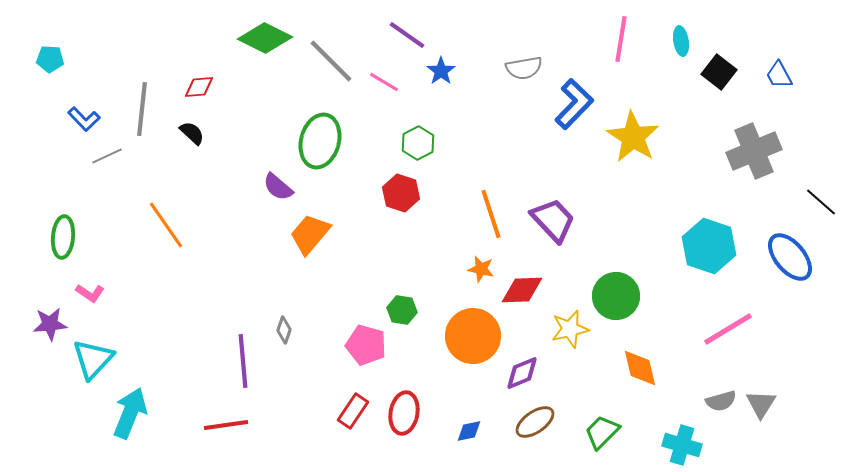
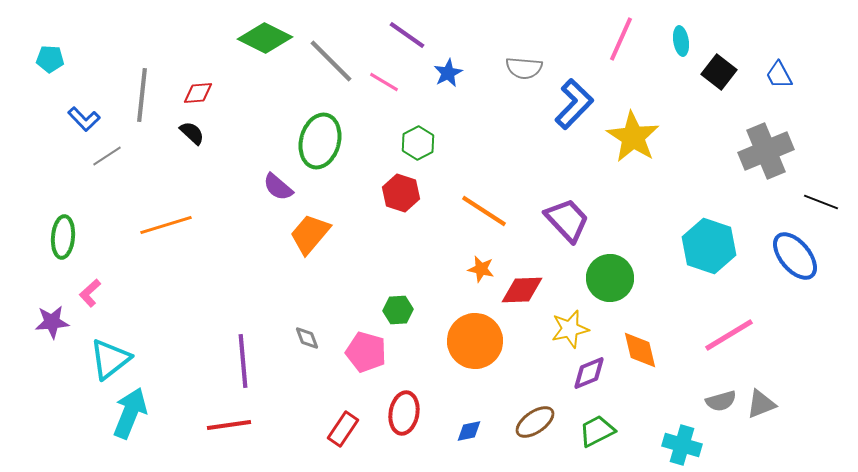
pink line at (621, 39): rotated 15 degrees clockwise
gray semicircle at (524, 68): rotated 15 degrees clockwise
blue star at (441, 71): moved 7 px right, 2 px down; rotated 8 degrees clockwise
red diamond at (199, 87): moved 1 px left, 6 px down
gray line at (142, 109): moved 14 px up
gray cross at (754, 151): moved 12 px right
gray line at (107, 156): rotated 8 degrees counterclockwise
black line at (821, 202): rotated 20 degrees counterclockwise
orange line at (491, 214): moved 7 px left, 3 px up; rotated 39 degrees counterclockwise
purple trapezoid at (553, 220): moved 14 px right
orange line at (166, 225): rotated 72 degrees counterclockwise
blue ellipse at (790, 257): moved 5 px right, 1 px up
pink L-shape at (90, 293): rotated 104 degrees clockwise
green circle at (616, 296): moved 6 px left, 18 px up
green hexagon at (402, 310): moved 4 px left; rotated 12 degrees counterclockwise
purple star at (50, 324): moved 2 px right, 2 px up
pink line at (728, 329): moved 1 px right, 6 px down
gray diamond at (284, 330): moved 23 px right, 8 px down; rotated 40 degrees counterclockwise
orange circle at (473, 336): moved 2 px right, 5 px down
pink pentagon at (366, 345): moved 7 px down
cyan triangle at (93, 359): moved 17 px right; rotated 9 degrees clockwise
orange diamond at (640, 368): moved 18 px up
purple diamond at (522, 373): moved 67 px right
gray triangle at (761, 404): rotated 36 degrees clockwise
red rectangle at (353, 411): moved 10 px left, 18 px down
red line at (226, 425): moved 3 px right
green trapezoid at (602, 432): moved 5 px left, 1 px up; rotated 18 degrees clockwise
